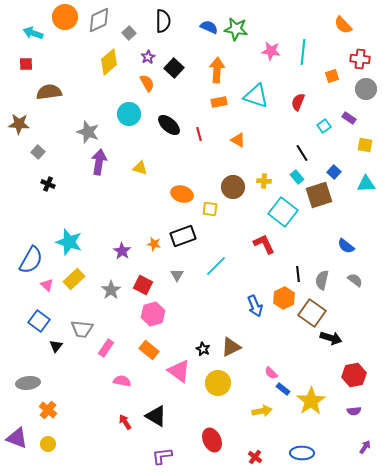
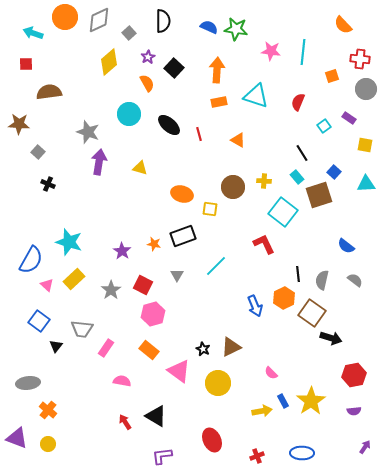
blue rectangle at (283, 389): moved 12 px down; rotated 24 degrees clockwise
red cross at (255, 457): moved 2 px right, 1 px up; rotated 32 degrees clockwise
